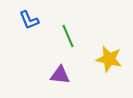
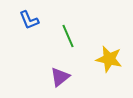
purple triangle: moved 2 px down; rotated 45 degrees counterclockwise
